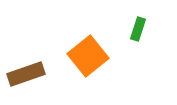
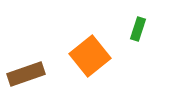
orange square: moved 2 px right
